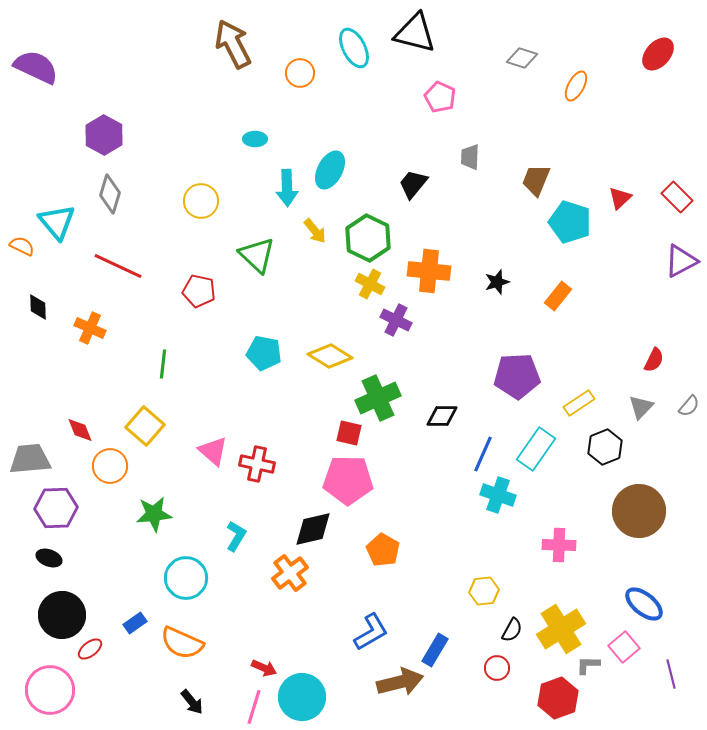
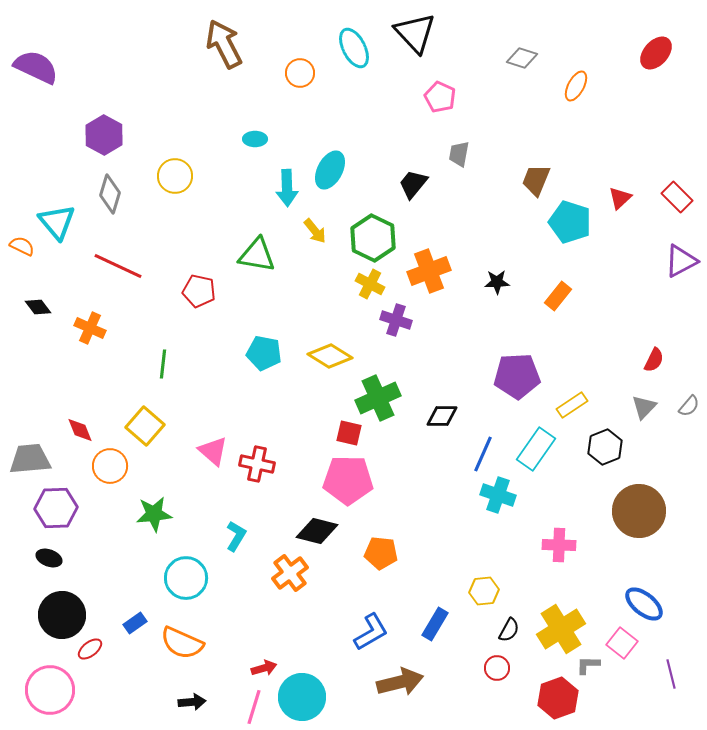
black triangle at (415, 33): rotated 33 degrees clockwise
brown arrow at (233, 44): moved 9 px left
red ellipse at (658, 54): moved 2 px left, 1 px up
gray trapezoid at (470, 157): moved 11 px left, 3 px up; rotated 8 degrees clockwise
yellow circle at (201, 201): moved 26 px left, 25 px up
green hexagon at (368, 238): moved 5 px right
green triangle at (257, 255): rotated 33 degrees counterclockwise
orange cross at (429, 271): rotated 27 degrees counterclockwise
black star at (497, 282): rotated 15 degrees clockwise
black diamond at (38, 307): rotated 36 degrees counterclockwise
purple cross at (396, 320): rotated 8 degrees counterclockwise
yellow rectangle at (579, 403): moved 7 px left, 2 px down
gray triangle at (641, 407): moved 3 px right
black diamond at (313, 529): moved 4 px right, 2 px down; rotated 27 degrees clockwise
orange pentagon at (383, 550): moved 2 px left, 3 px down; rotated 24 degrees counterclockwise
black semicircle at (512, 630): moved 3 px left
pink square at (624, 647): moved 2 px left, 4 px up; rotated 12 degrees counterclockwise
blue rectangle at (435, 650): moved 26 px up
red arrow at (264, 668): rotated 40 degrees counterclockwise
black arrow at (192, 702): rotated 56 degrees counterclockwise
